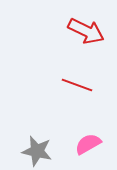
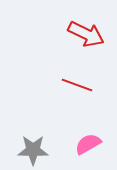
red arrow: moved 3 px down
gray star: moved 4 px left, 1 px up; rotated 12 degrees counterclockwise
